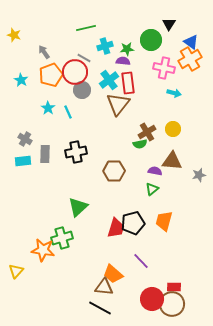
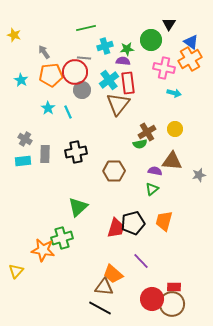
gray line at (84, 58): rotated 24 degrees counterclockwise
orange pentagon at (51, 75): rotated 15 degrees clockwise
yellow circle at (173, 129): moved 2 px right
